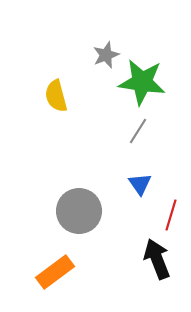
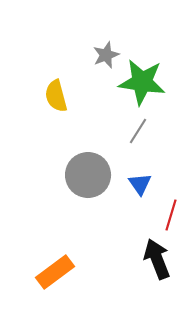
gray circle: moved 9 px right, 36 px up
